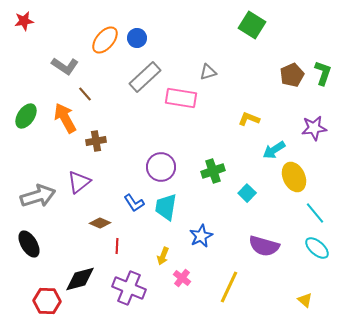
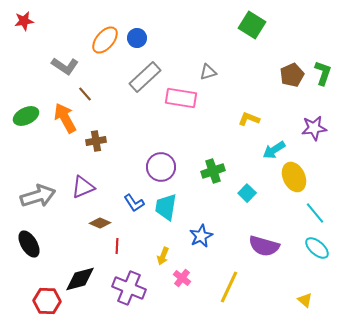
green ellipse: rotated 30 degrees clockwise
purple triangle: moved 4 px right, 5 px down; rotated 15 degrees clockwise
